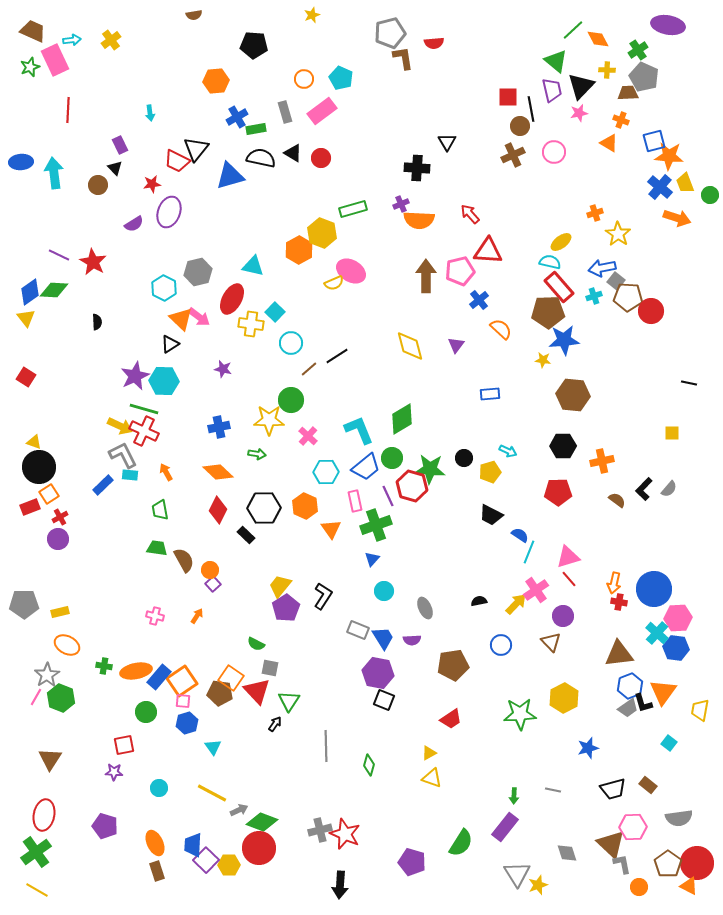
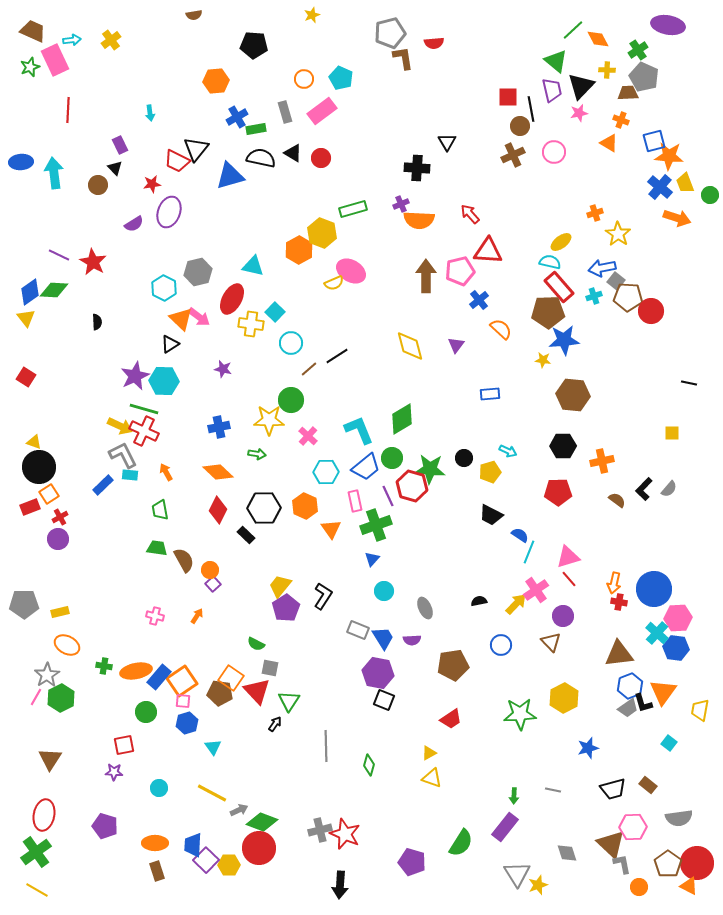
green hexagon at (61, 698): rotated 12 degrees clockwise
orange ellipse at (155, 843): rotated 65 degrees counterclockwise
